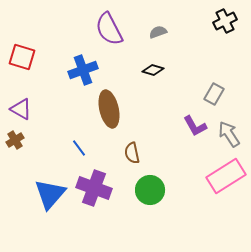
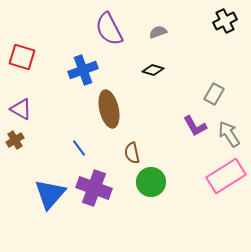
green circle: moved 1 px right, 8 px up
